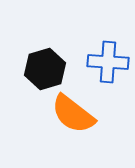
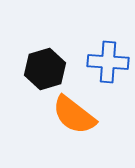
orange semicircle: moved 1 px right, 1 px down
